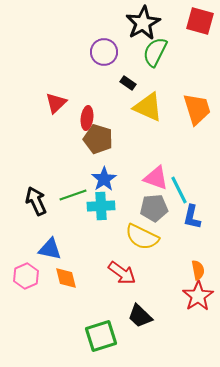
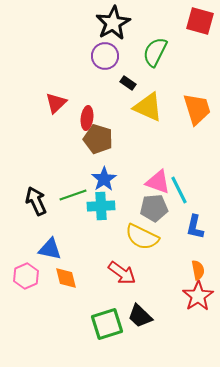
black star: moved 30 px left
purple circle: moved 1 px right, 4 px down
pink triangle: moved 2 px right, 4 px down
blue L-shape: moved 3 px right, 10 px down
green square: moved 6 px right, 12 px up
